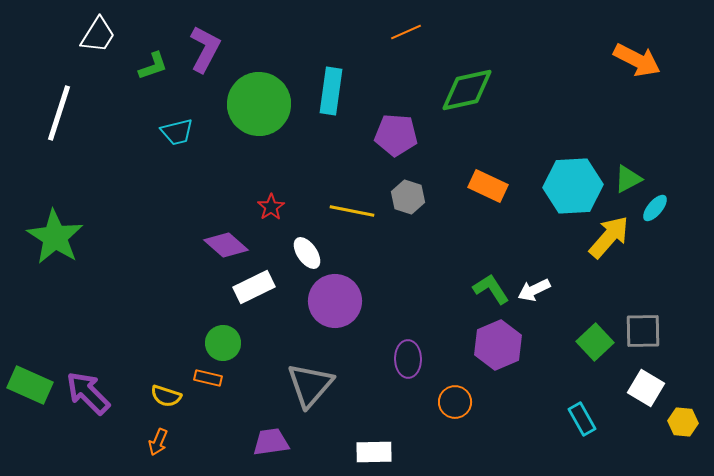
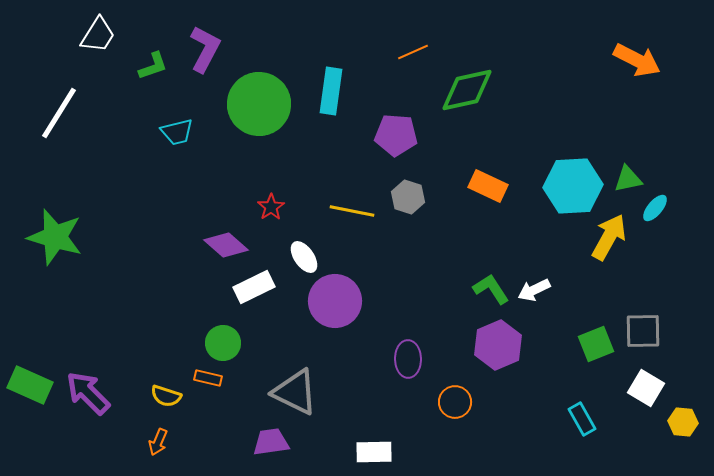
orange line at (406, 32): moved 7 px right, 20 px down
white line at (59, 113): rotated 14 degrees clockwise
green triangle at (628, 179): rotated 16 degrees clockwise
green star at (55, 237): rotated 16 degrees counterclockwise
yellow arrow at (609, 237): rotated 12 degrees counterclockwise
white ellipse at (307, 253): moved 3 px left, 4 px down
green square at (595, 342): moved 1 px right, 2 px down; rotated 21 degrees clockwise
gray triangle at (310, 385): moved 15 px left, 7 px down; rotated 45 degrees counterclockwise
